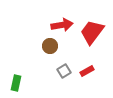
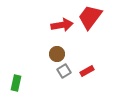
red trapezoid: moved 2 px left, 15 px up
brown circle: moved 7 px right, 8 px down
